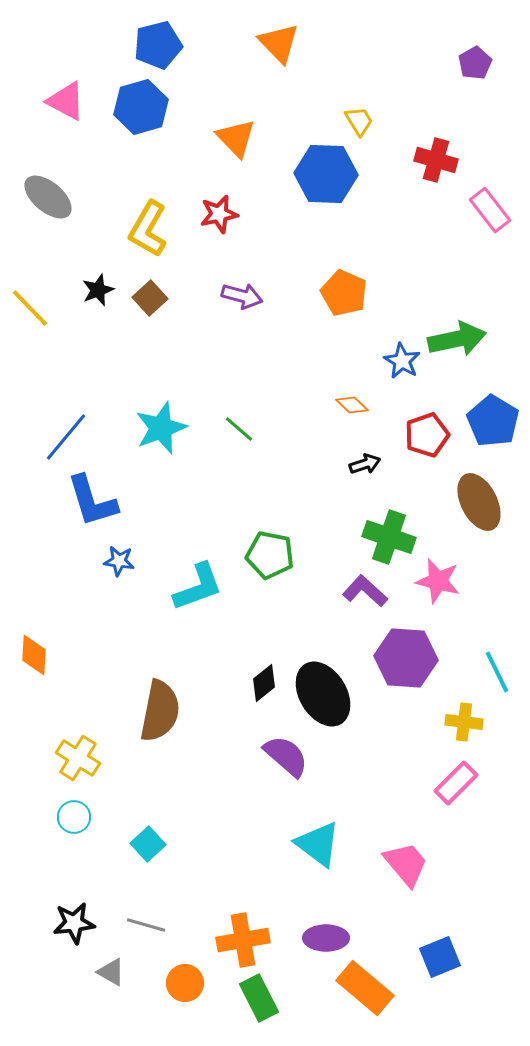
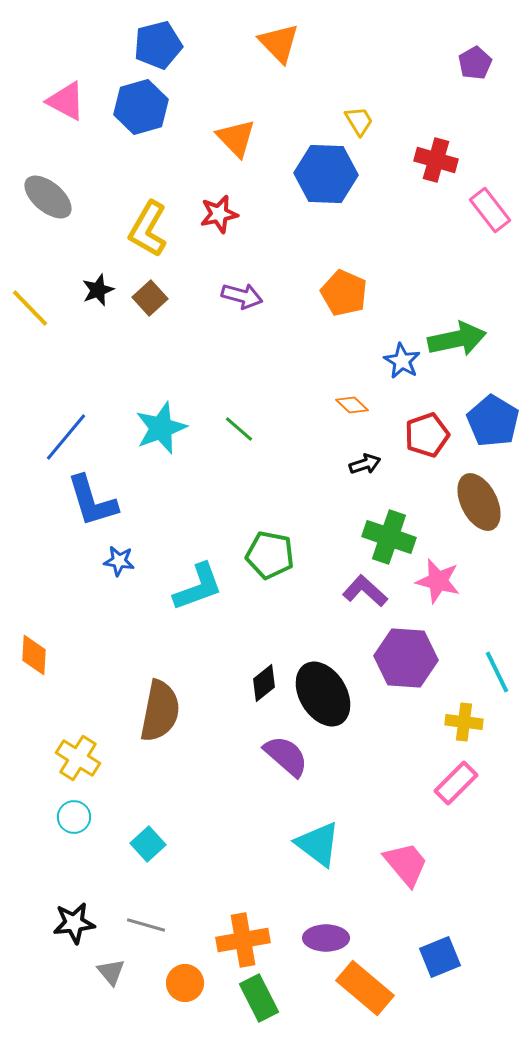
gray triangle at (111, 972): rotated 20 degrees clockwise
